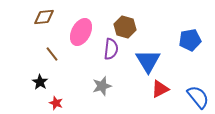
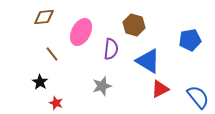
brown hexagon: moved 9 px right, 2 px up
blue triangle: rotated 28 degrees counterclockwise
